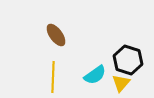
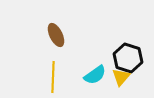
brown ellipse: rotated 10 degrees clockwise
black hexagon: moved 2 px up
yellow triangle: moved 6 px up
